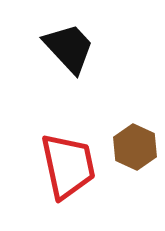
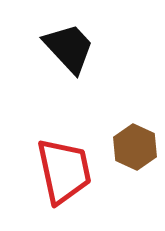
red trapezoid: moved 4 px left, 5 px down
